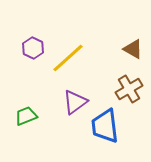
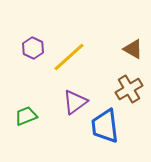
yellow line: moved 1 px right, 1 px up
